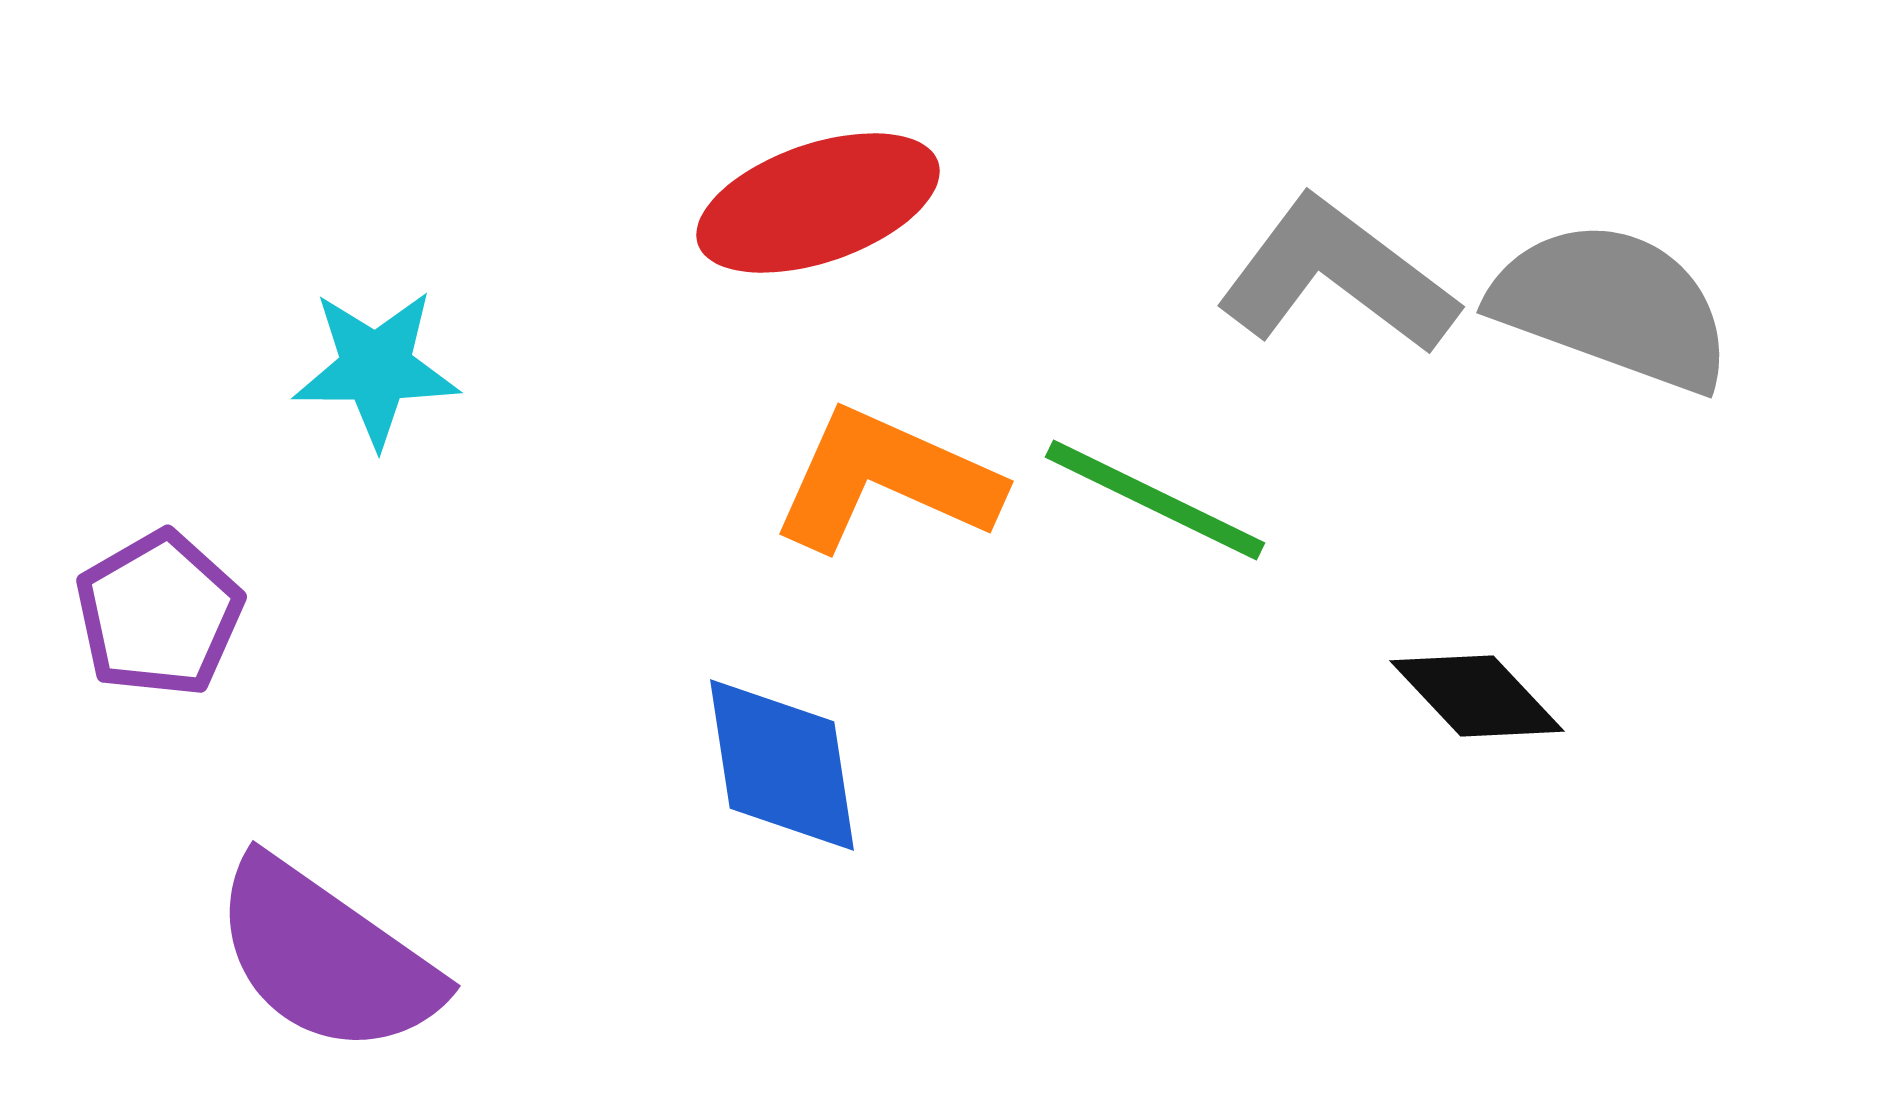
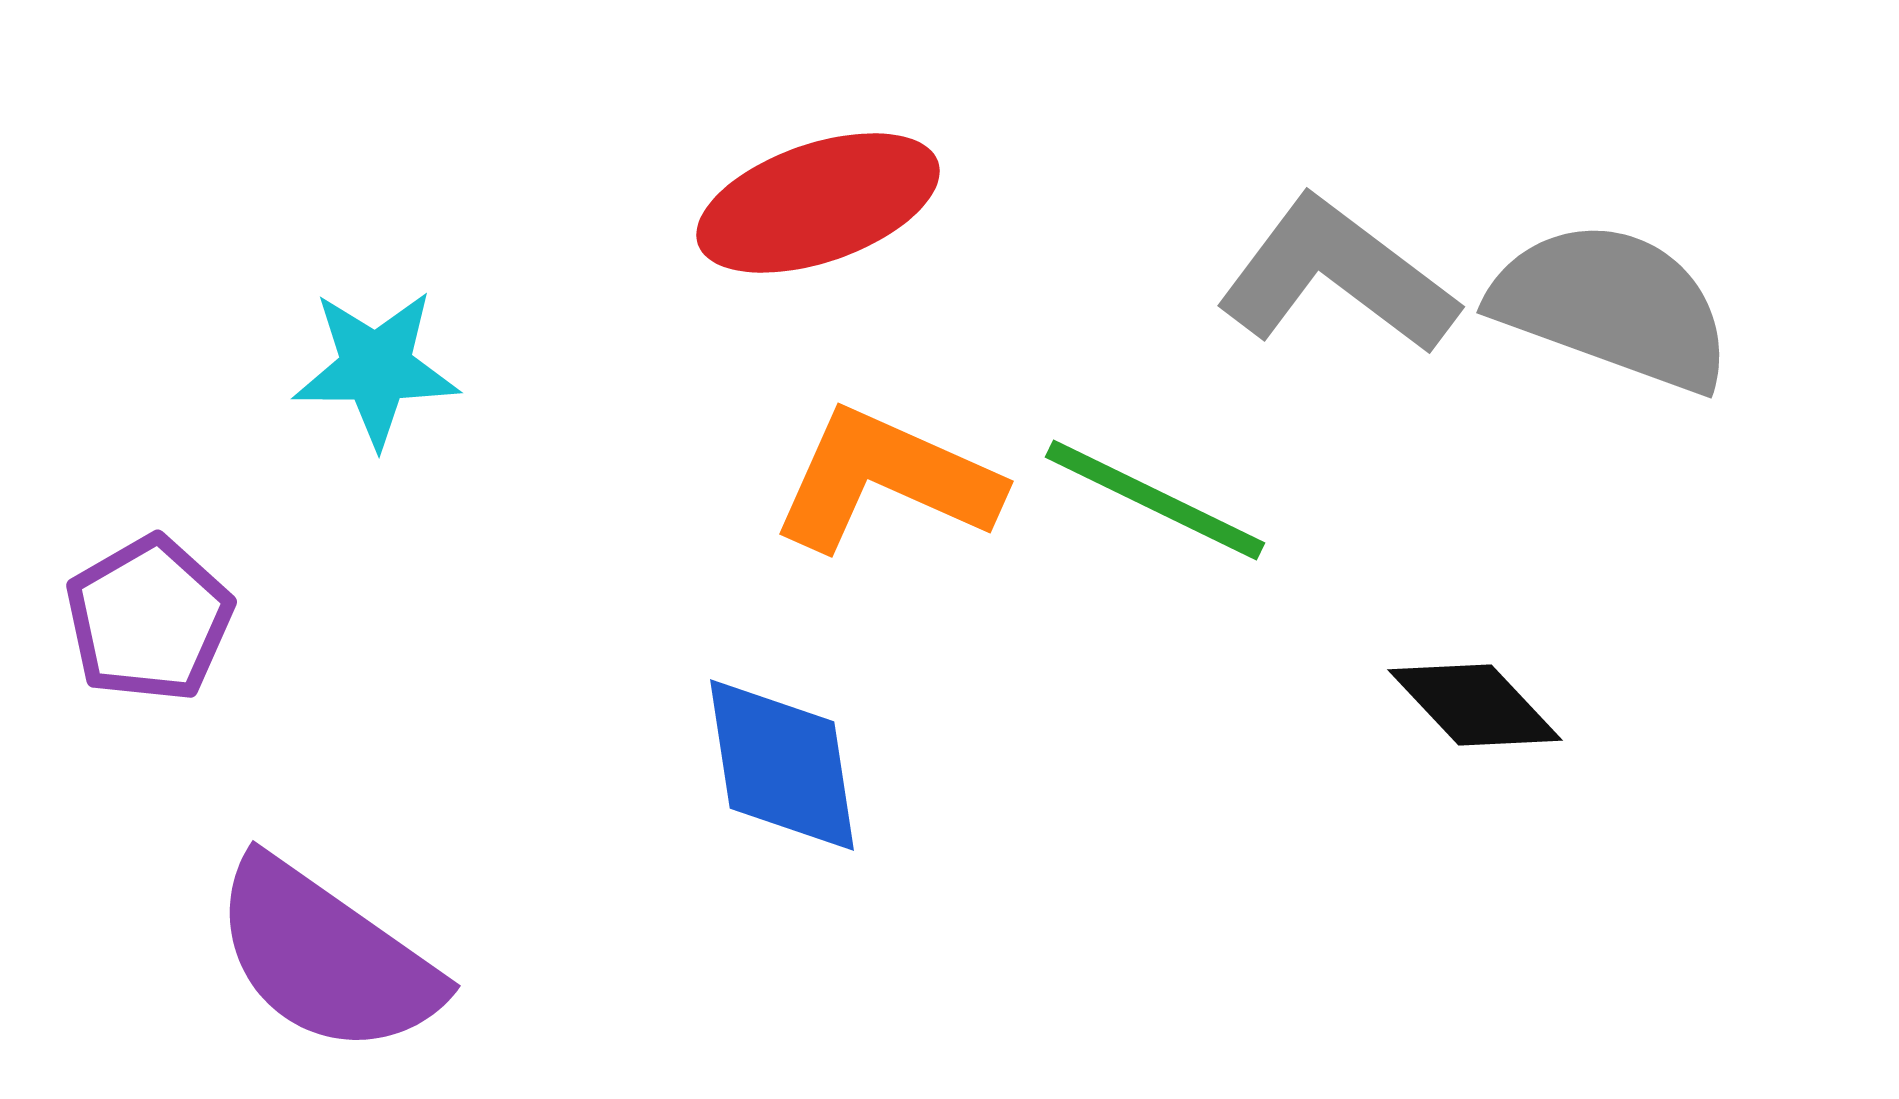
purple pentagon: moved 10 px left, 5 px down
black diamond: moved 2 px left, 9 px down
